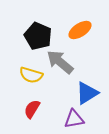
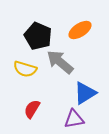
yellow semicircle: moved 6 px left, 6 px up
blue triangle: moved 2 px left
